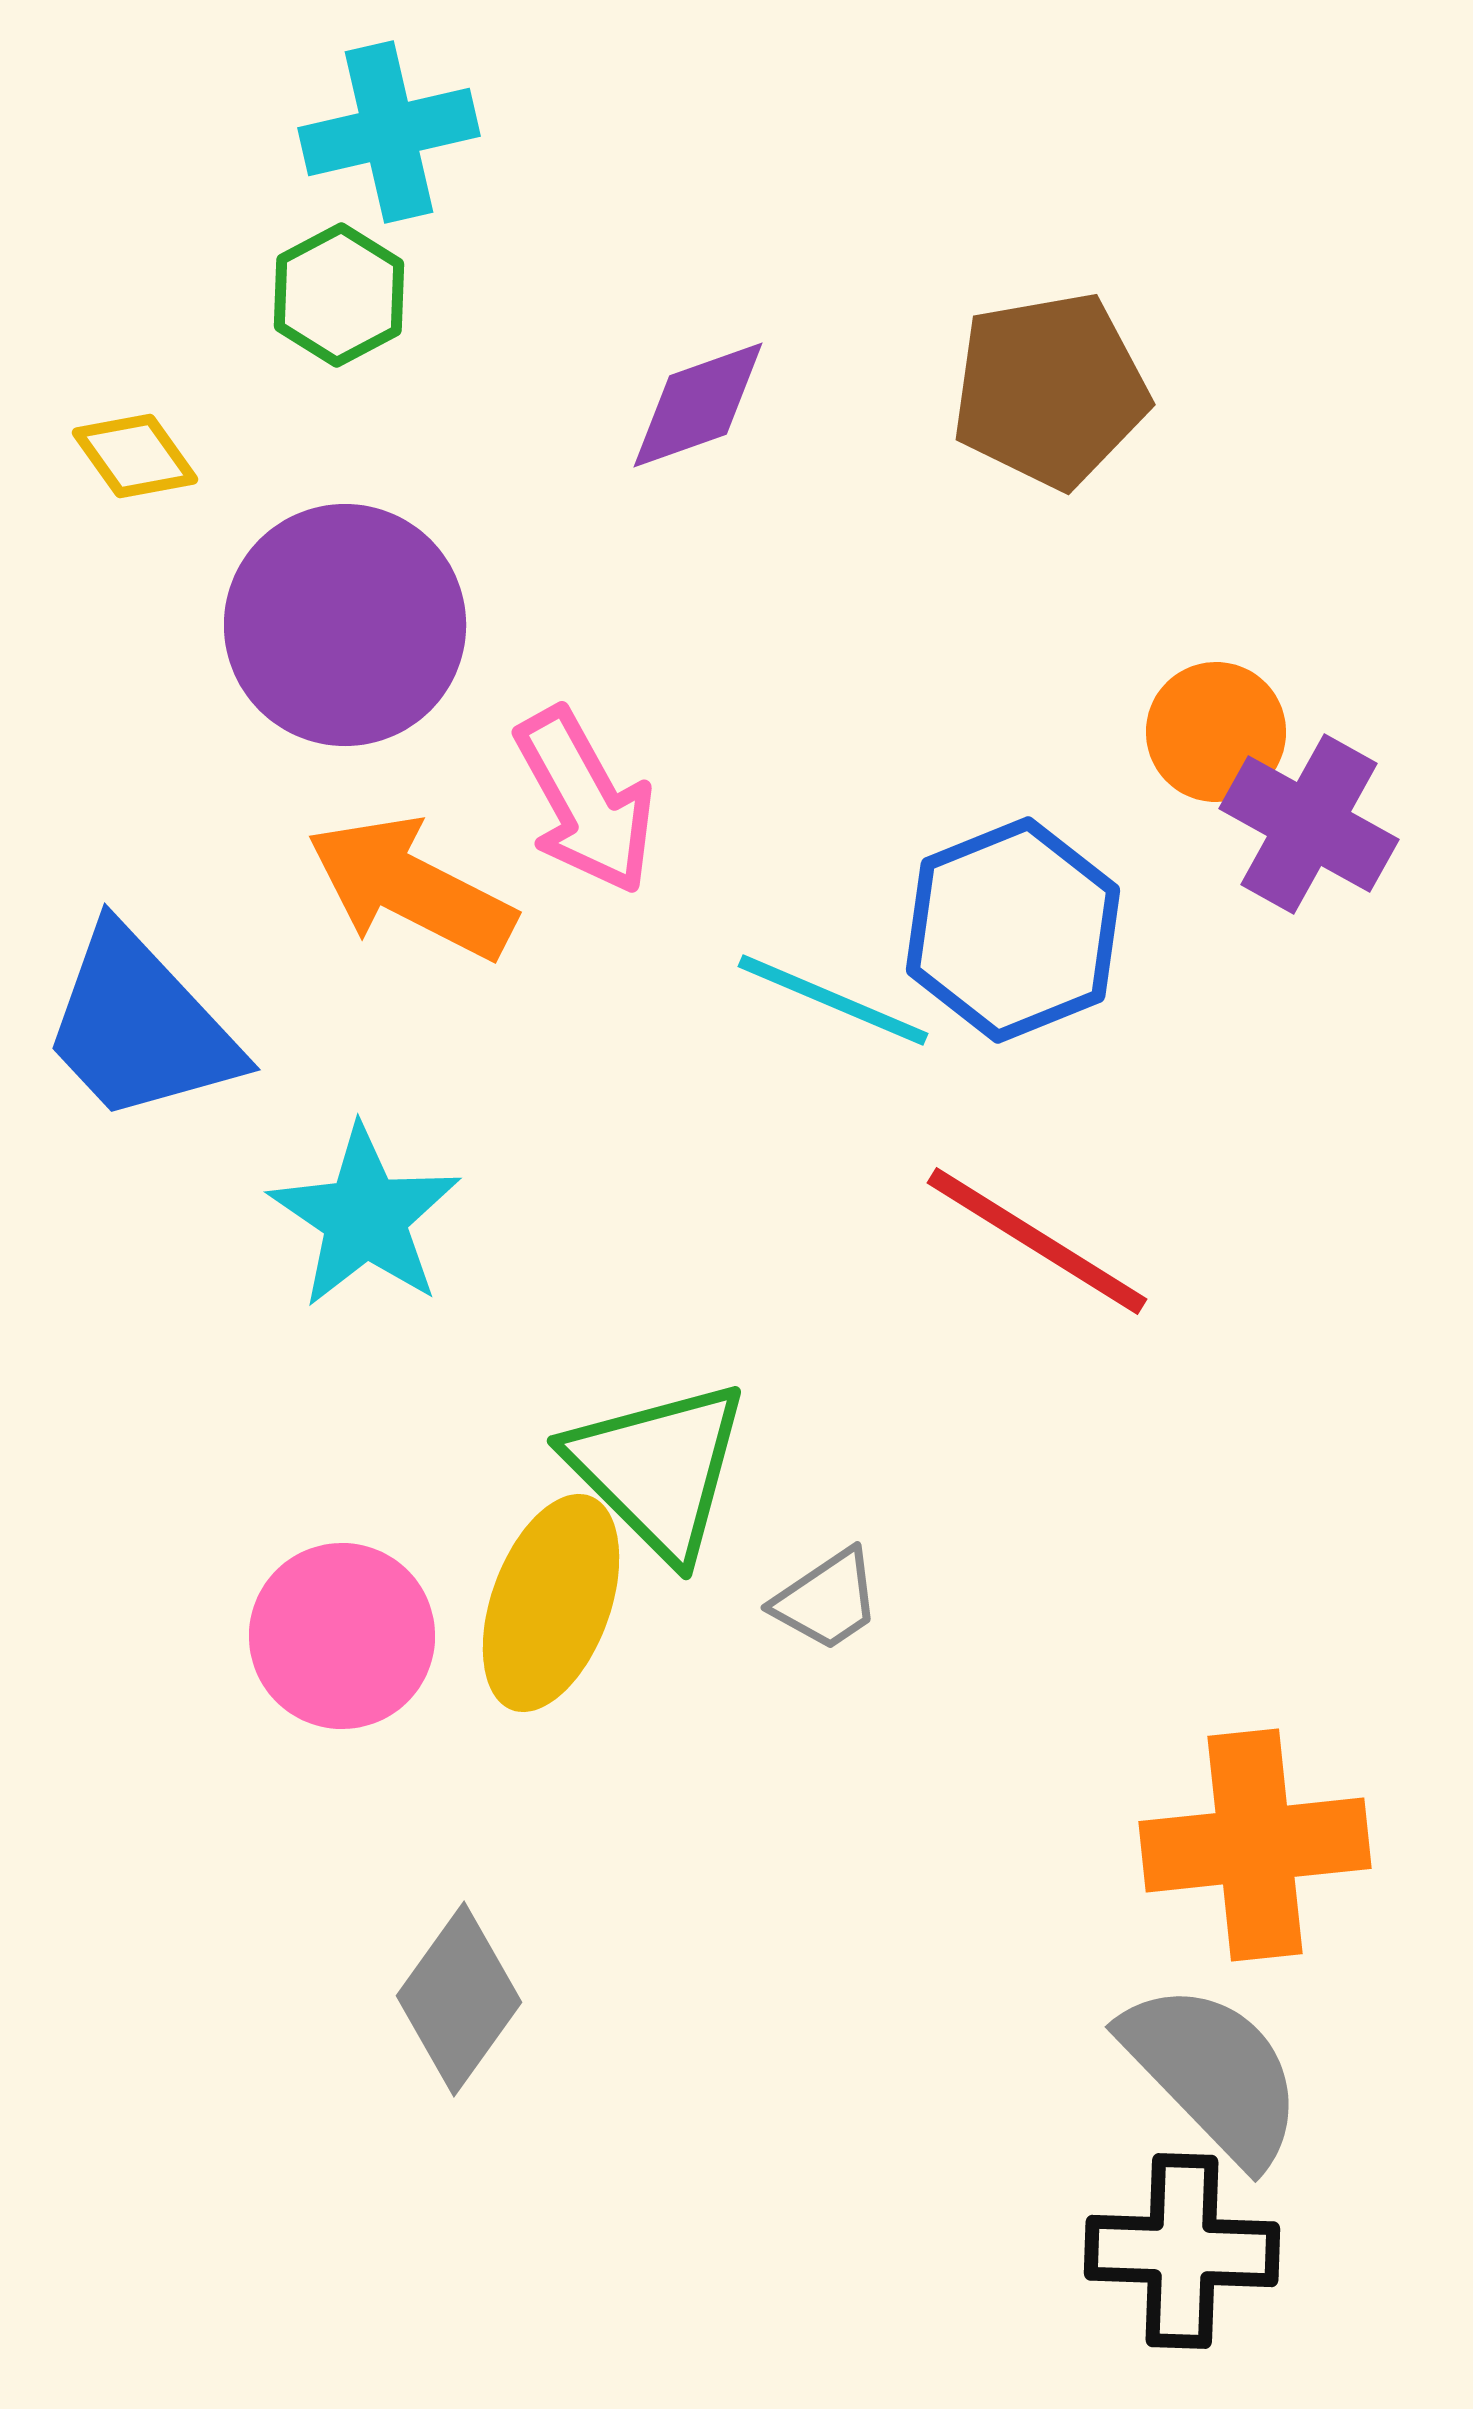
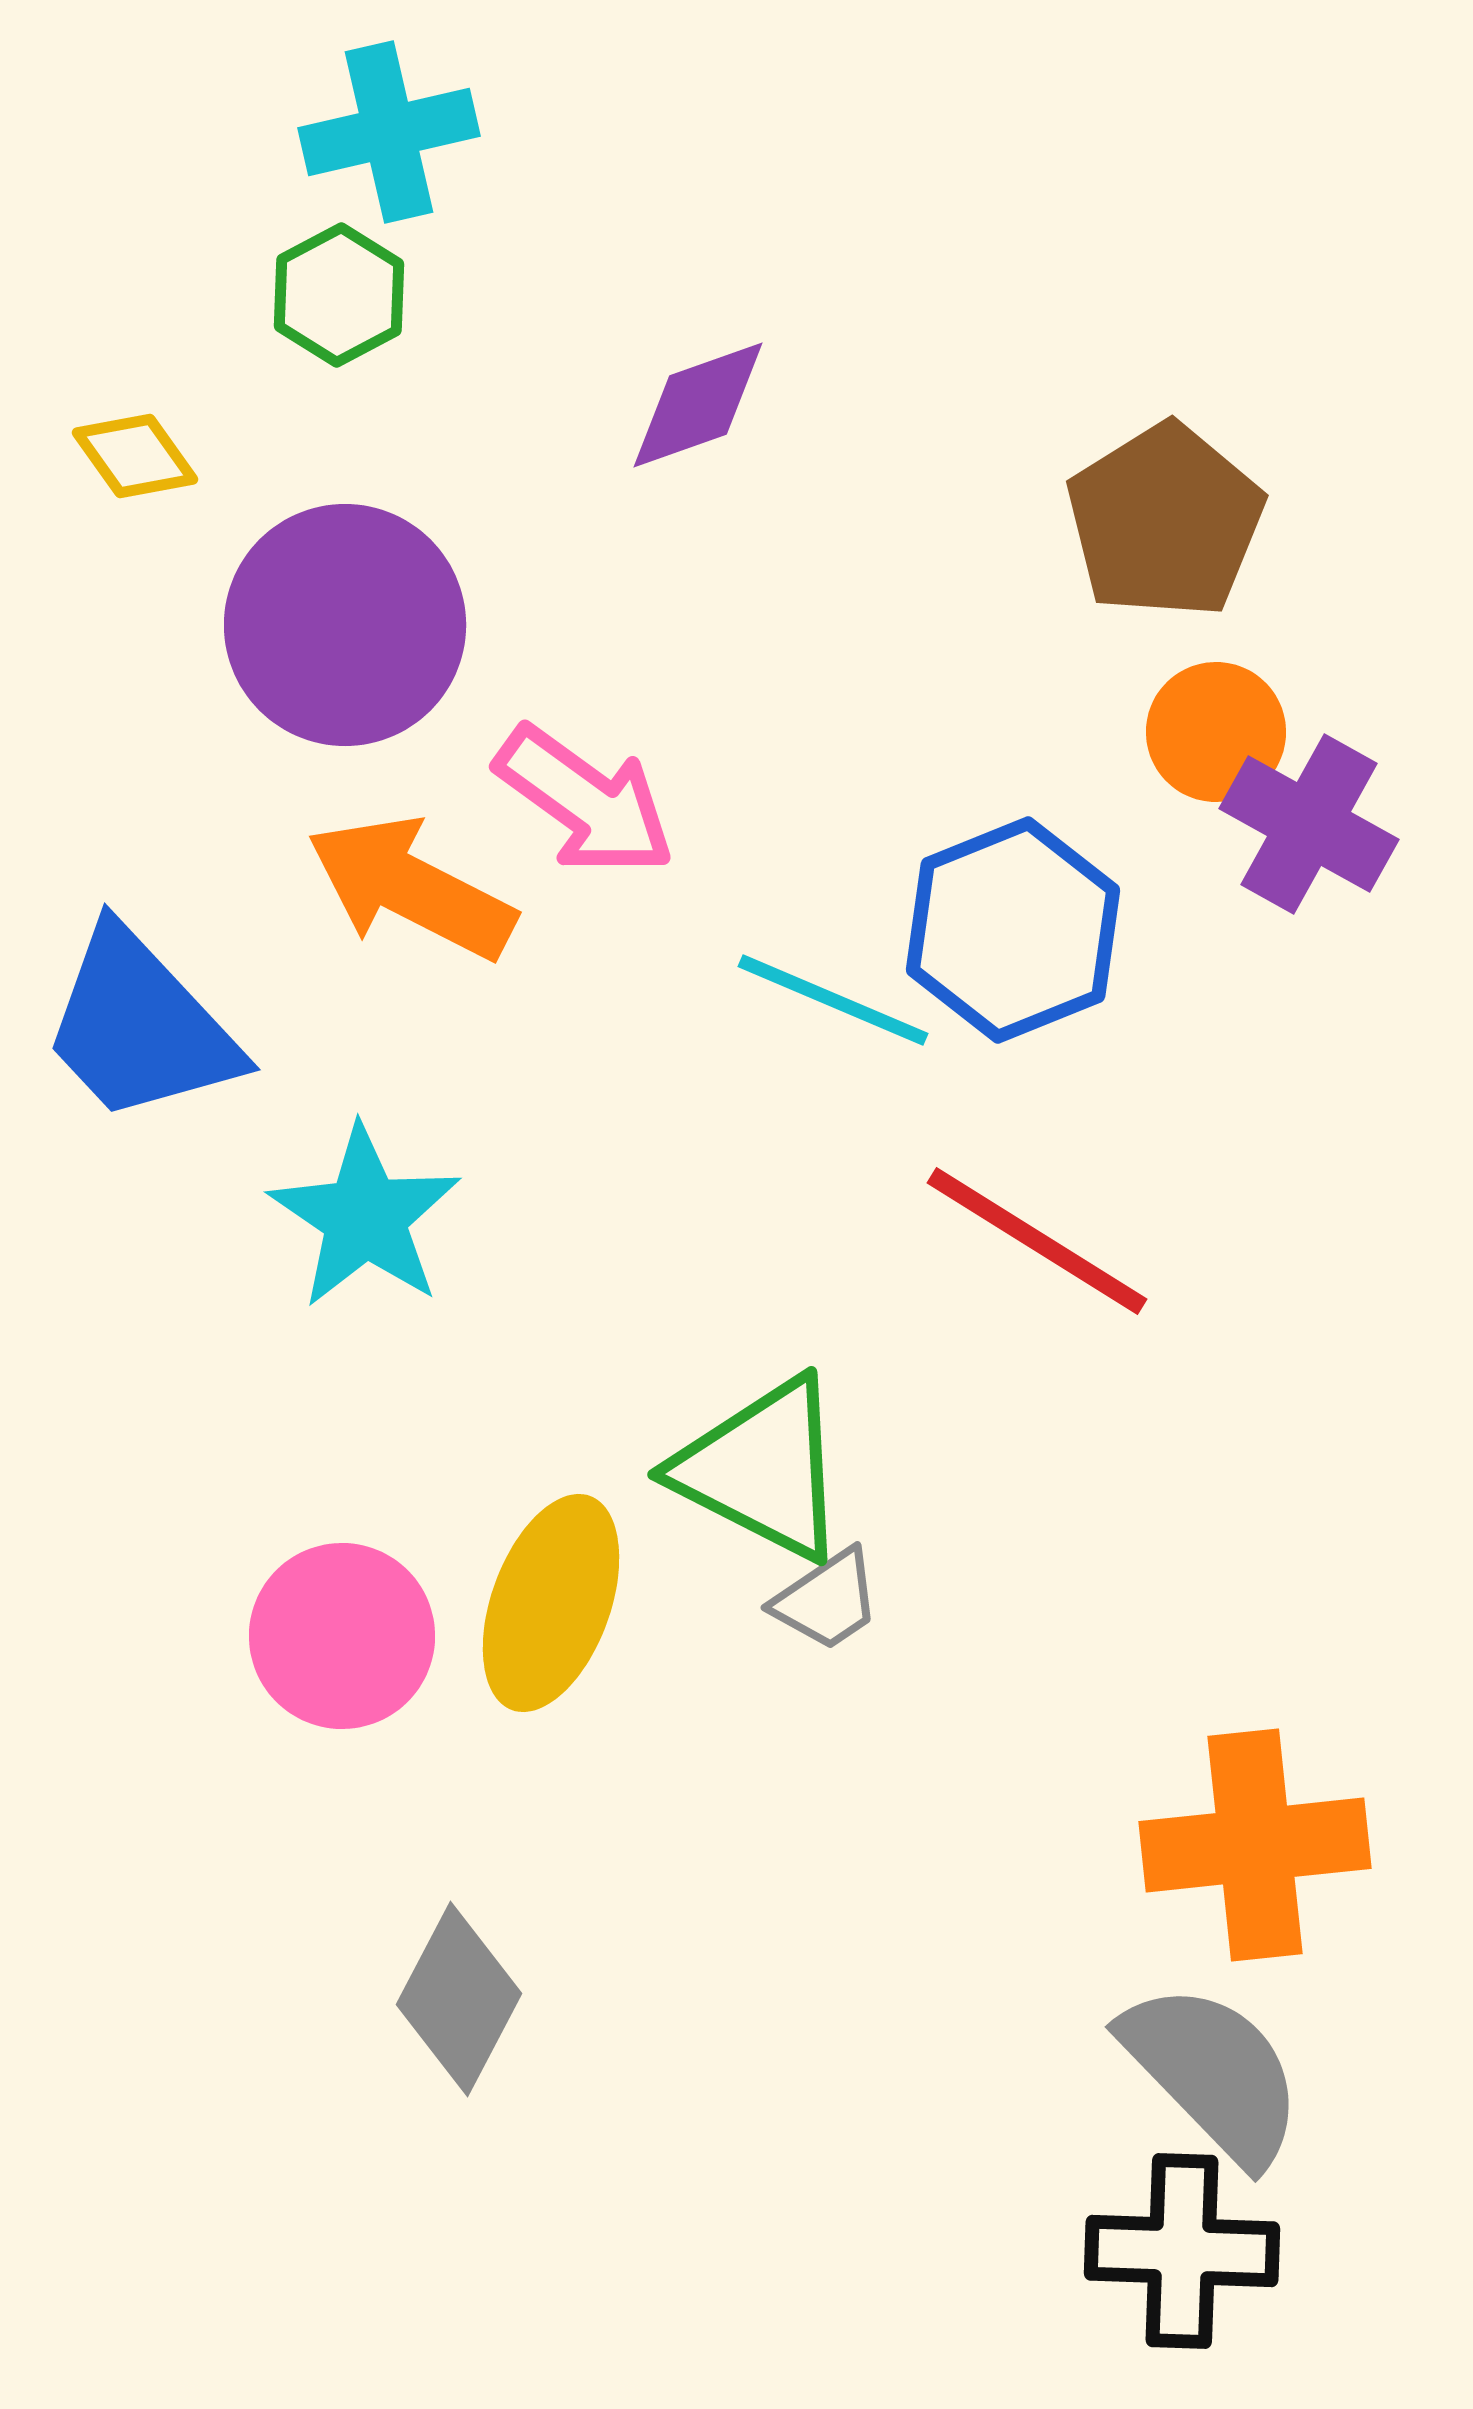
brown pentagon: moved 115 px right, 131 px down; rotated 22 degrees counterclockwise
pink arrow: rotated 25 degrees counterclockwise
green triangle: moved 104 px right; rotated 18 degrees counterclockwise
gray diamond: rotated 8 degrees counterclockwise
